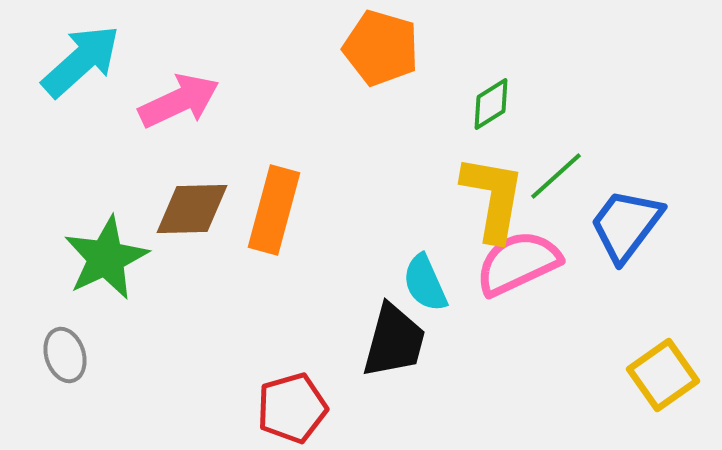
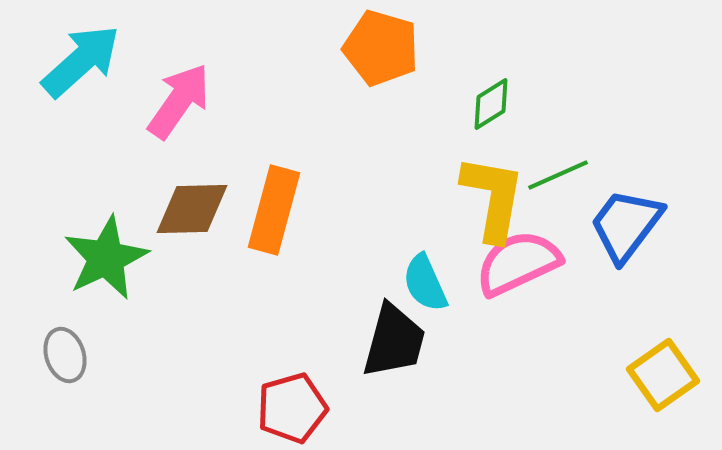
pink arrow: rotated 30 degrees counterclockwise
green line: moved 2 px right, 1 px up; rotated 18 degrees clockwise
